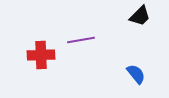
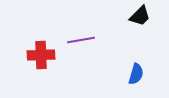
blue semicircle: rotated 55 degrees clockwise
